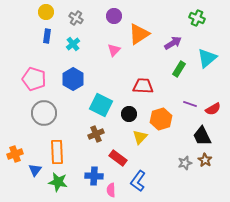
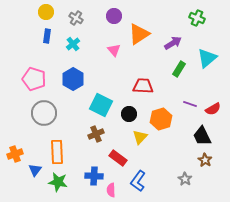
pink triangle: rotated 24 degrees counterclockwise
gray star: moved 16 px down; rotated 24 degrees counterclockwise
